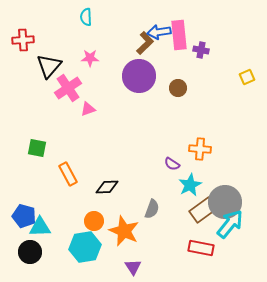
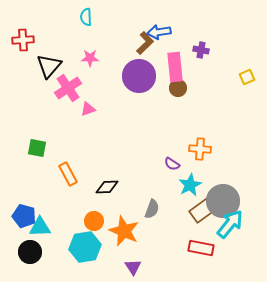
pink rectangle: moved 4 px left, 32 px down
gray circle: moved 2 px left, 1 px up
